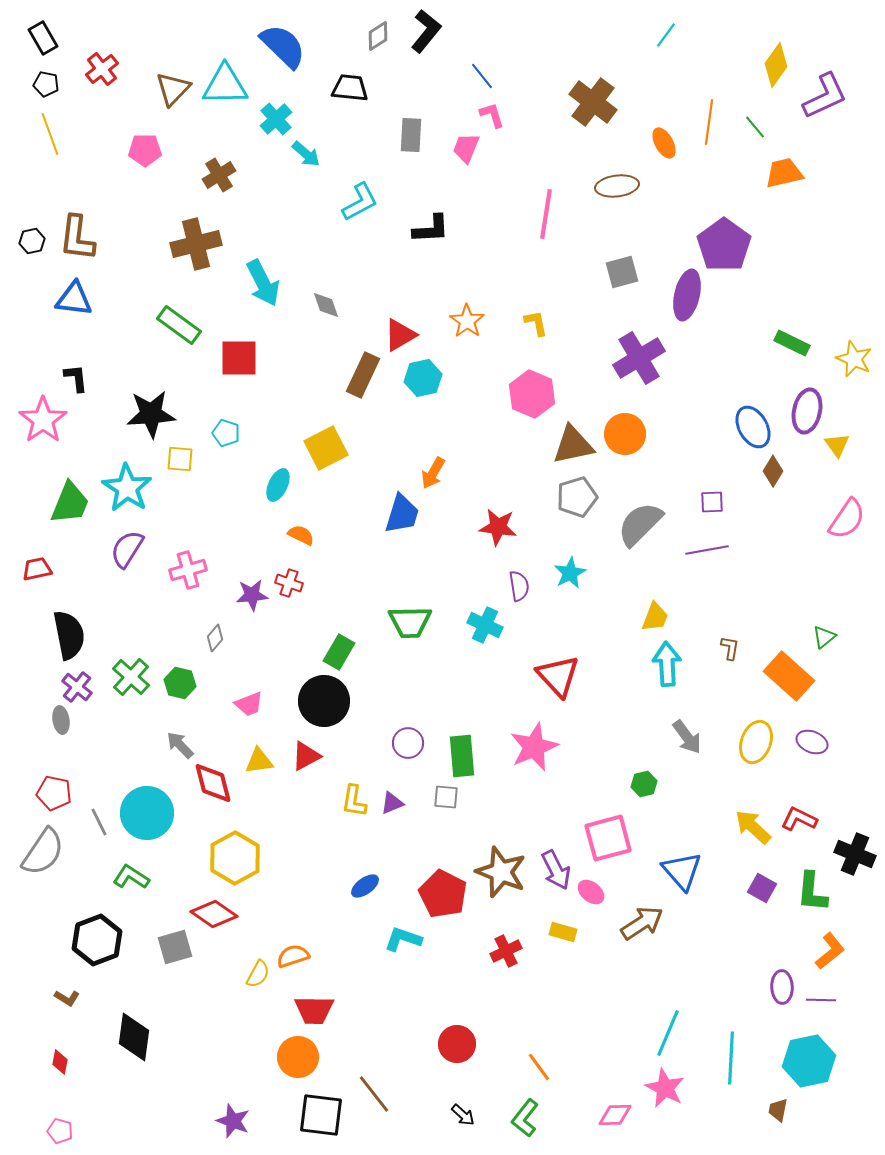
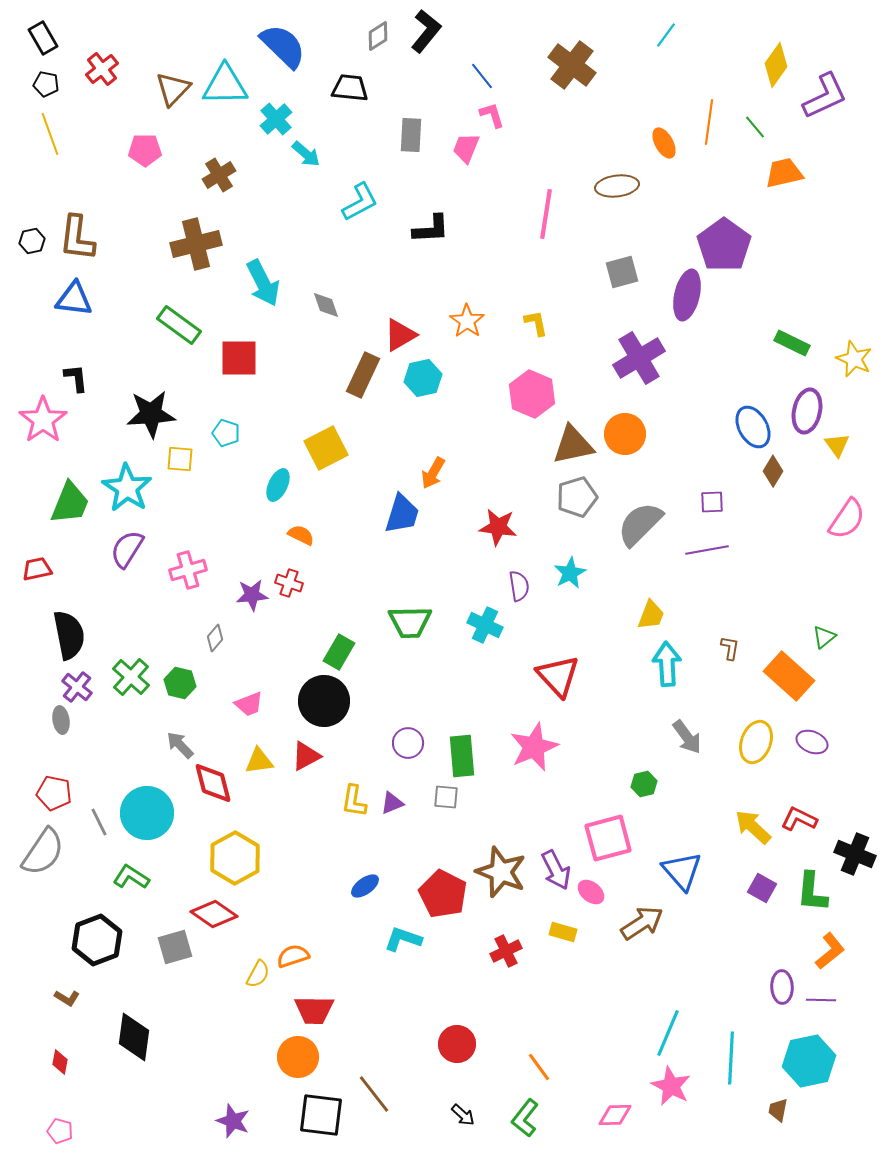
brown cross at (593, 102): moved 21 px left, 37 px up
yellow trapezoid at (655, 617): moved 4 px left, 2 px up
pink star at (665, 1088): moved 6 px right, 2 px up
